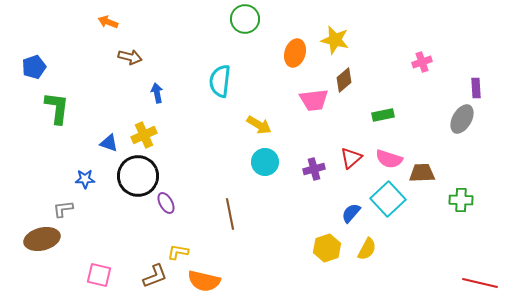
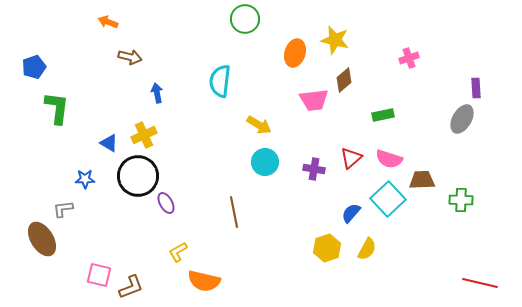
pink cross: moved 13 px left, 4 px up
blue triangle: rotated 12 degrees clockwise
purple cross: rotated 25 degrees clockwise
brown trapezoid: moved 7 px down
brown line: moved 4 px right, 2 px up
brown ellipse: rotated 72 degrees clockwise
yellow L-shape: rotated 40 degrees counterclockwise
brown L-shape: moved 24 px left, 11 px down
